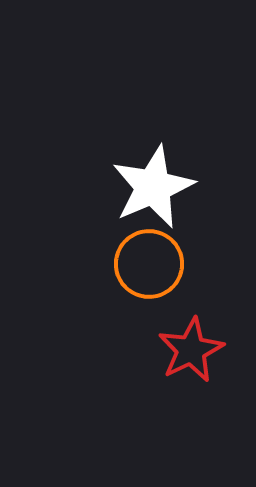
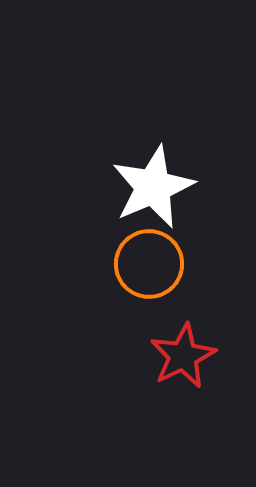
red star: moved 8 px left, 6 px down
